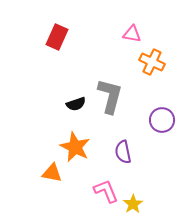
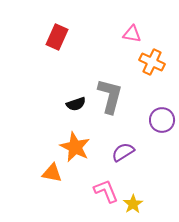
purple semicircle: rotated 70 degrees clockwise
